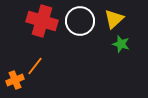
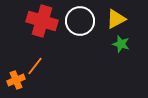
yellow triangle: moved 2 px right; rotated 15 degrees clockwise
orange cross: moved 1 px right
